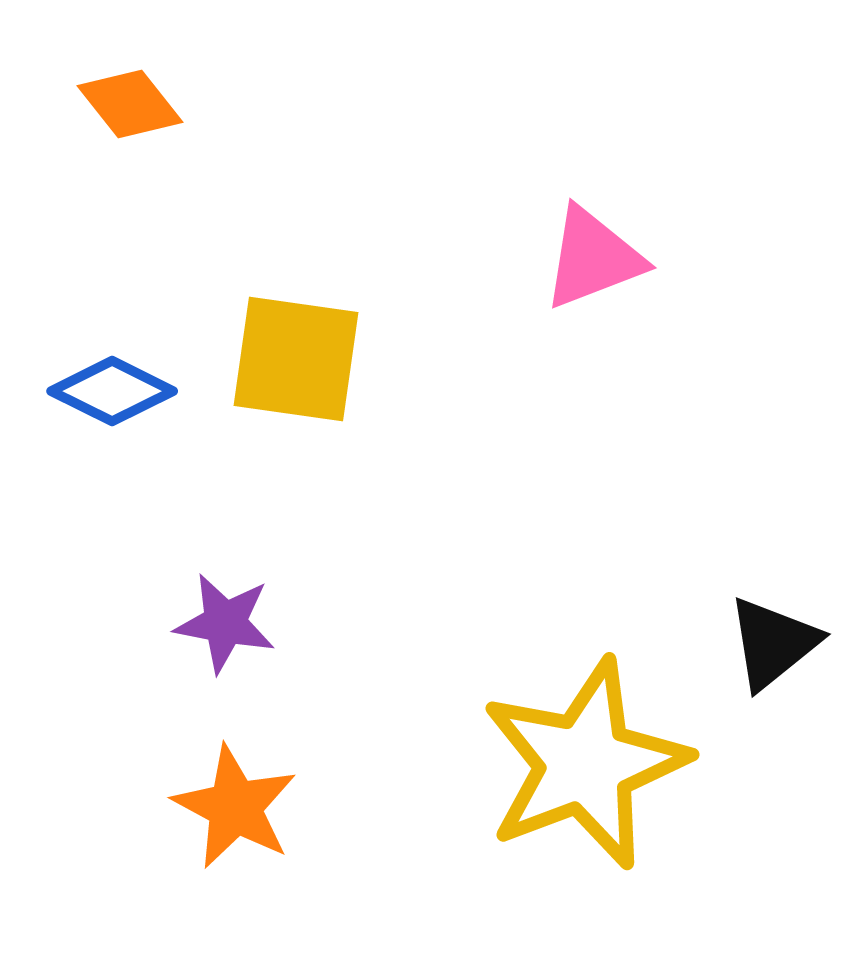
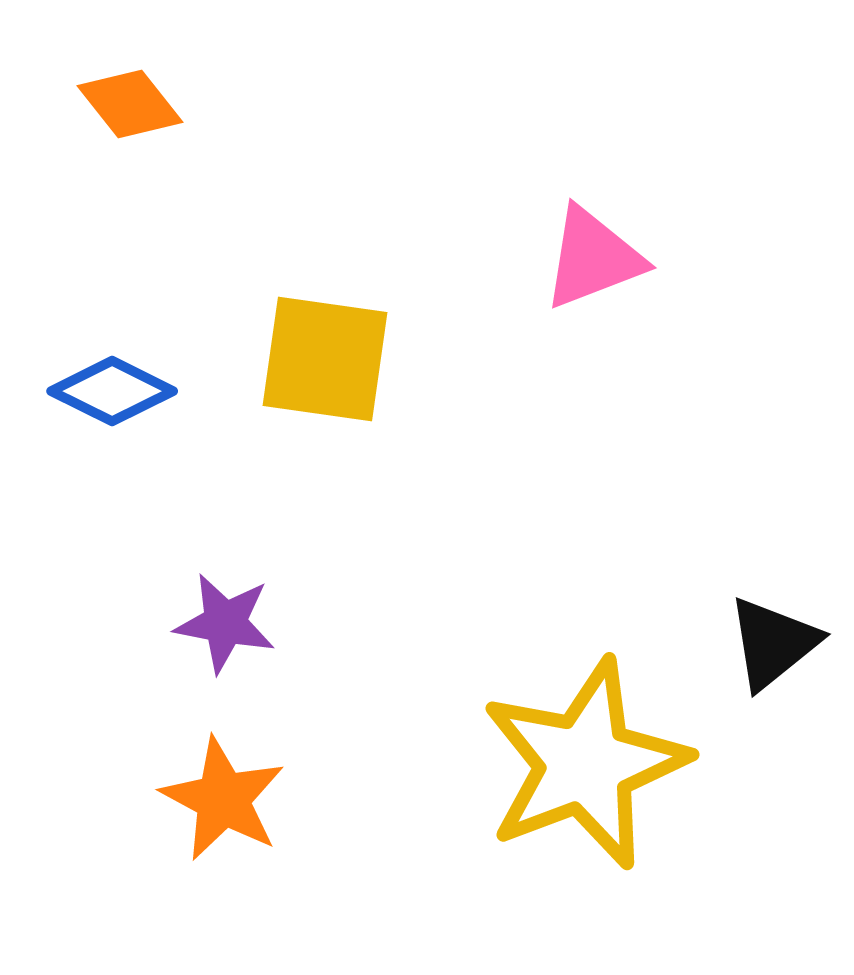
yellow square: moved 29 px right
orange star: moved 12 px left, 8 px up
